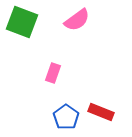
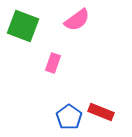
green square: moved 1 px right, 4 px down
pink rectangle: moved 10 px up
blue pentagon: moved 3 px right
